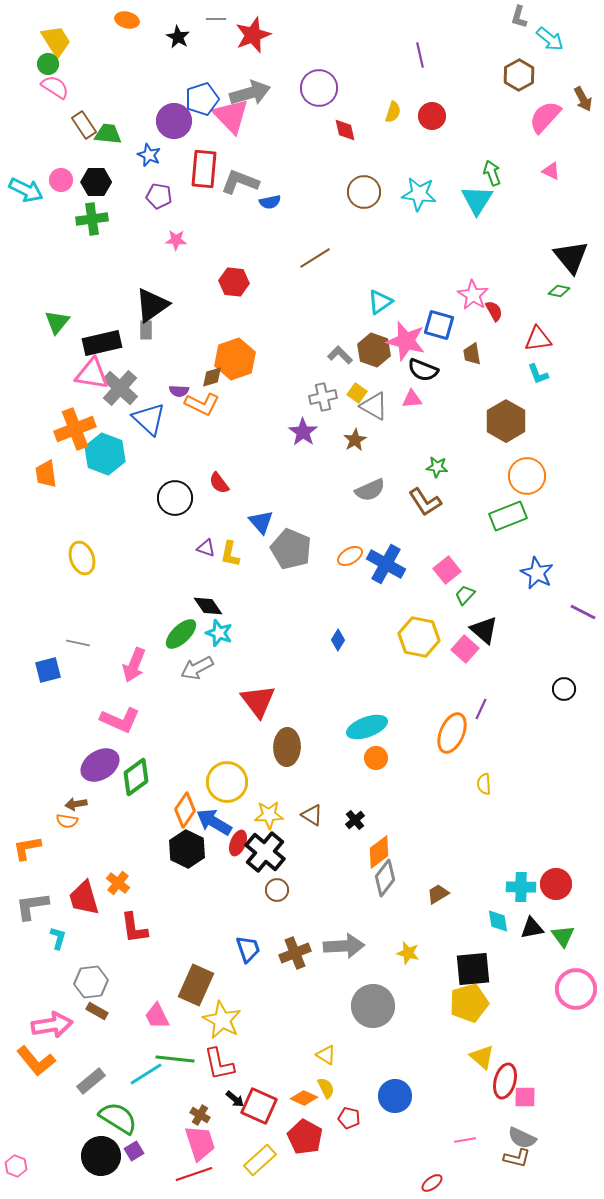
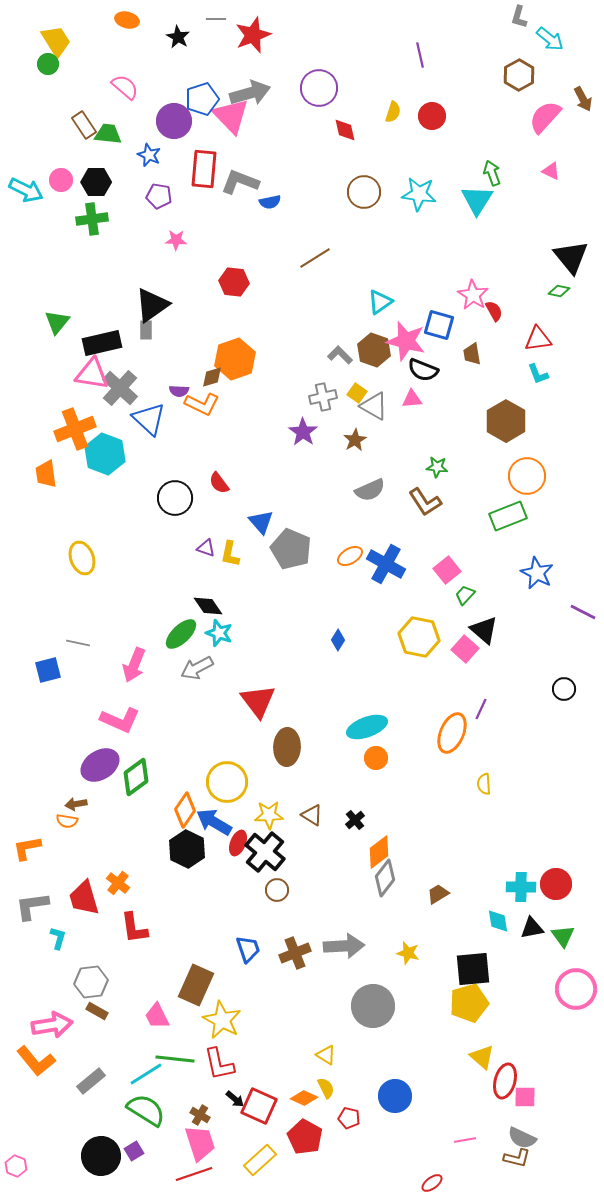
pink semicircle at (55, 87): moved 70 px right; rotated 8 degrees clockwise
green semicircle at (118, 1118): moved 28 px right, 8 px up
